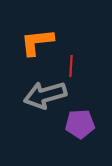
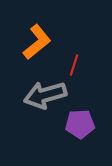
orange L-shape: rotated 147 degrees clockwise
red line: moved 3 px right, 1 px up; rotated 15 degrees clockwise
